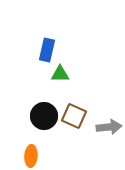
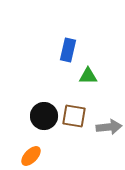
blue rectangle: moved 21 px right
green triangle: moved 28 px right, 2 px down
brown square: rotated 15 degrees counterclockwise
orange ellipse: rotated 40 degrees clockwise
